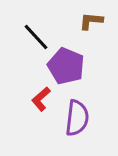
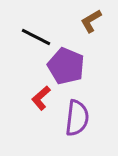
brown L-shape: rotated 35 degrees counterclockwise
black line: rotated 20 degrees counterclockwise
red L-shape: moved 1 px up
